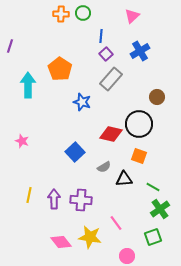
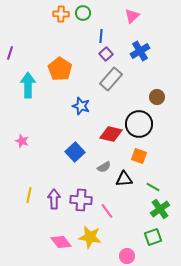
purple line: moved 7 px down
blue star: moved 1 px left, 4 px down
pink line: moved 9 px left, 12 px up
